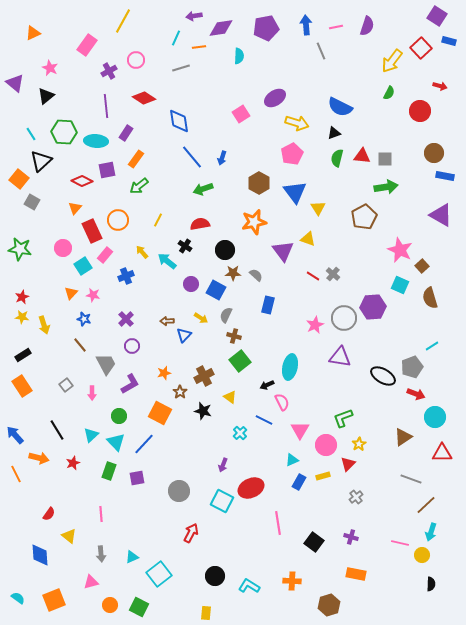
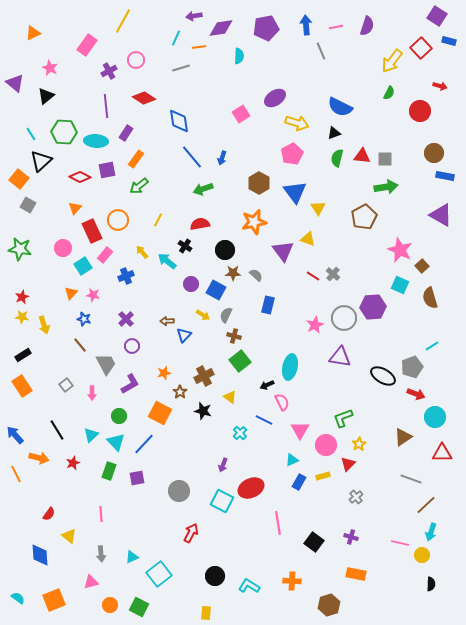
red diamond at (82, 181): moved 2 px left, 4 px up
gray square at (32, 202): moved 4 px left, 3 px down
yellow arrow at (201, 318): moved 2 px right, 3 px up
